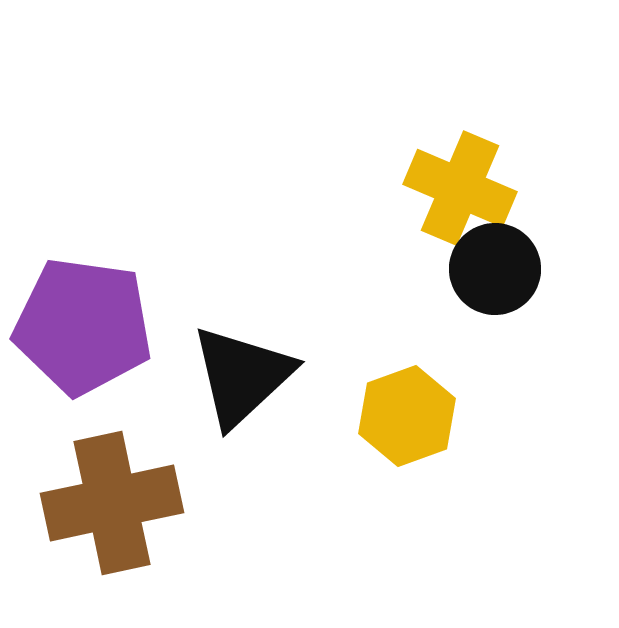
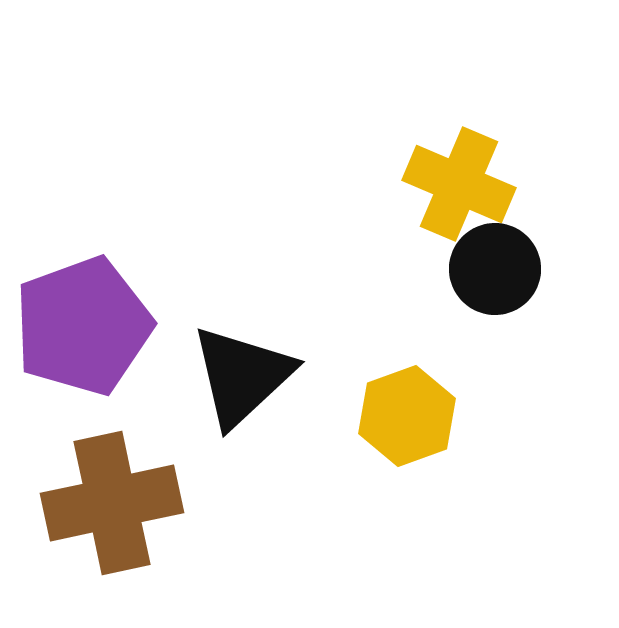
yellow cross: moved 1 px left, 4 px up
purple pentagon: rotated 28 degrees counterclockwise
